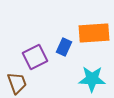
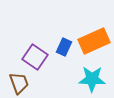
orange rectangle: moved 8 px down; rotated 20 degrees counterclockwise
purple square: rotated 30 degrees counterclockwise
brown trapezoid: moved 2 px right
